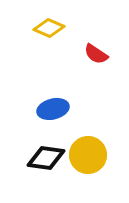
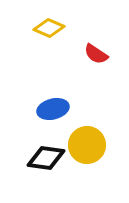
yellow circle: moved 1 px left, 10 px up
